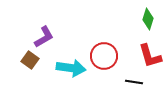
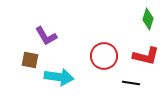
purple L-shape: moved 2 px right, 1 px up; rotated 90 degrees clockwise
red L-shape: moved 4 px left; rotated 60 degrees counterclockwise
brown square: rotated 24 degrees counterclockwise
cyan arrow: moved 12 px left, 9 px down
black line: moved 3 px left, 1 px down
